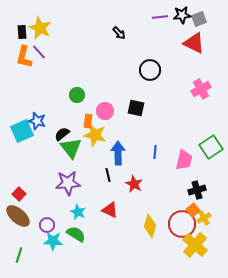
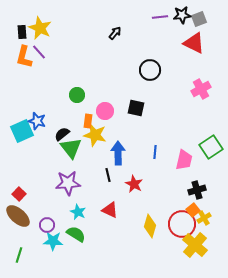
black arrow at (119, 33): moved 4 px left; rotated 96 degrees counterclockwise
